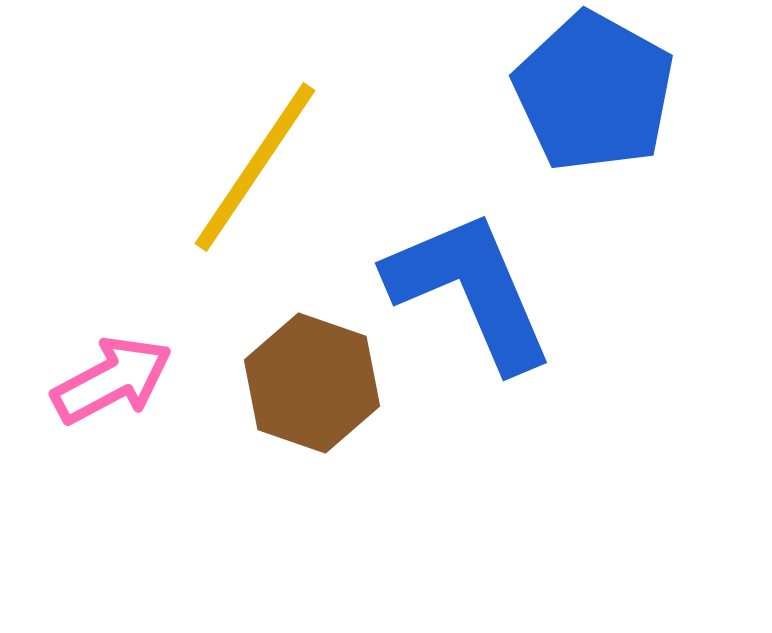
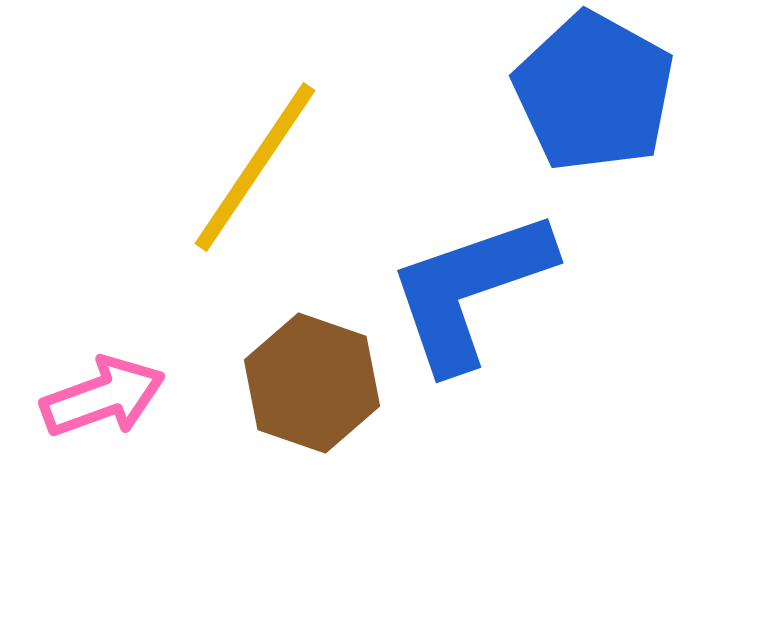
blue L-shape: rotated 86 degrees counterclockwise
pink arrow: moved 9 px left, 17 px down; rotated 8 degrees clockwise
